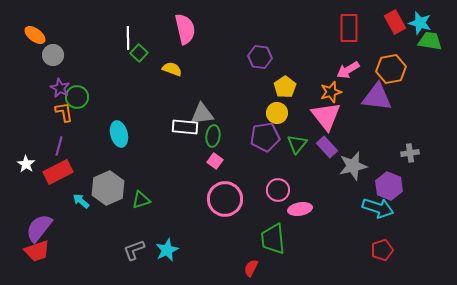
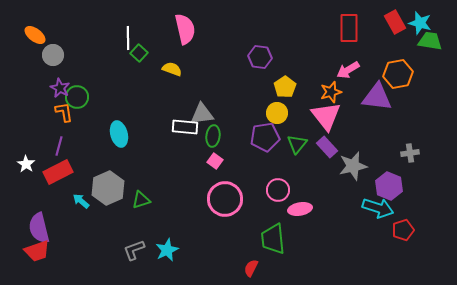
orange hexagon at (391, 69): moved 7 px right, 5 px down
purple semicircle at (39, 228): rotated 52 degrees counterclockwise
red pentagon at (382, 250): moved 21 px right, 20 px up
